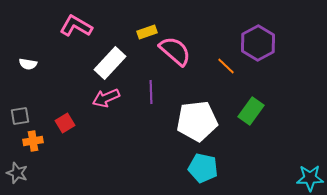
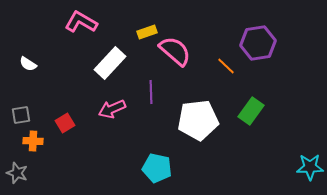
pink L-shape: moved 5 px right, 4 px up
purple hexagon: rotated 20 degrees clockwise
white semicircle: rotated 24 degrees clockwise
pink arrow: moved 6 px right, 11 px down
gray square: moved 1 px right, 1 px up
white pentagon: moved 1 px right, 1 px up
orange cross: rotated 12 degrees clockwise
cyan pentagon: moved 46 px left
cyan star: moved 11 px up
